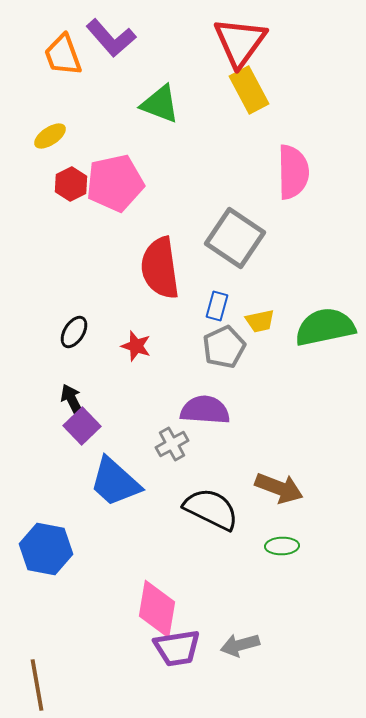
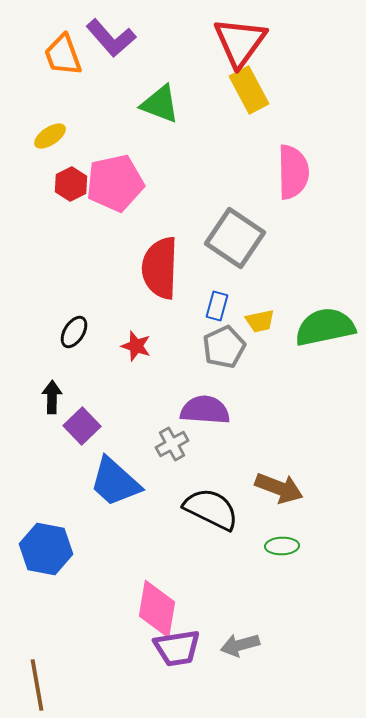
red semicircle: rotated 10 degrees clockwise
black arrow: moved 20 px left, 3 px up; rotated 28 degrees clockwise
